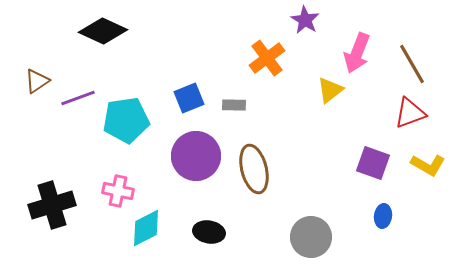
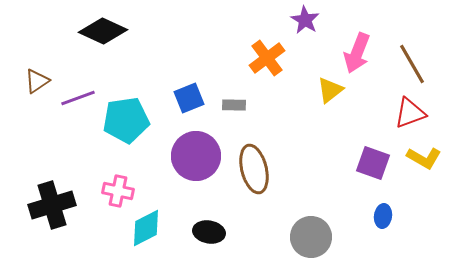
yellow L-shape: moved 4 px left, 7 px up
